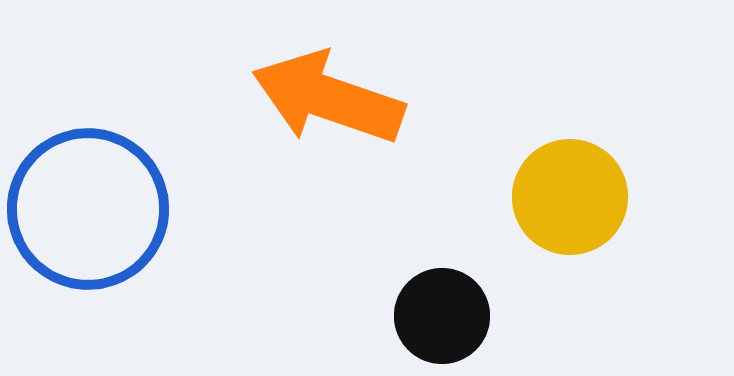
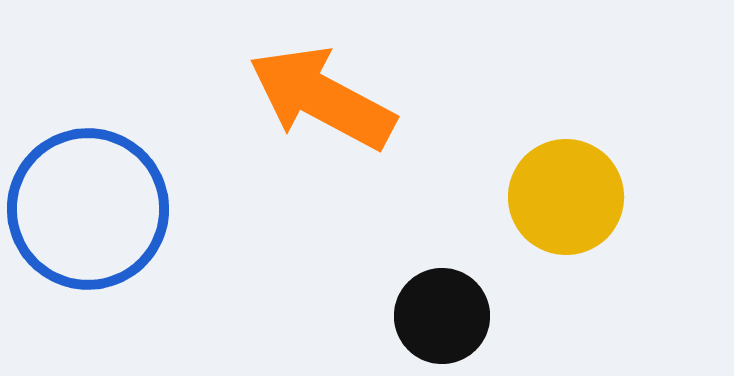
orange arrow: moved 6 px left; rotated 9 degrees clockwise
yellow circle: moved 4 px left
